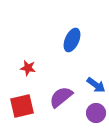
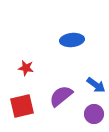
blue ellipse: rotated 60 degrees clockwise
red star: moved 2 px left
purple semicircle: moved 1 px up
purple circle: moved 2 px left, 1 px down
